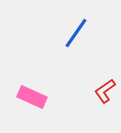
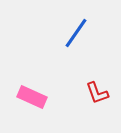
red L-shape: moved 8 px left, 2 px down; rotated 75 degrees counterclockwise
